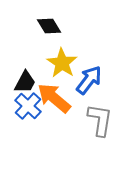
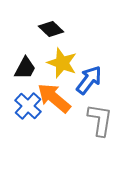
black diamond: moved 2 px right, 3 px down; rotated 15 degrees counterclockwise
yellow star: rotated 12 degrees counterclockwise
black trapezoid: moved 14 px up
